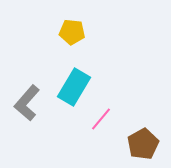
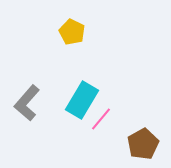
yellow pentagon: rotated 20 degrees clockwise
cyan rectangle: moved 8 px right, 13 px down
